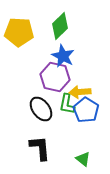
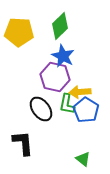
black L-shape: moved 17 px left, 5 px up
